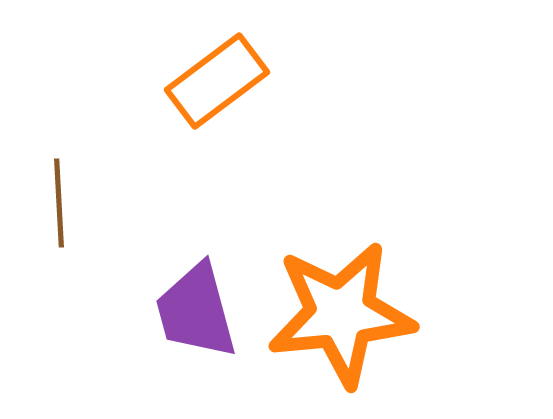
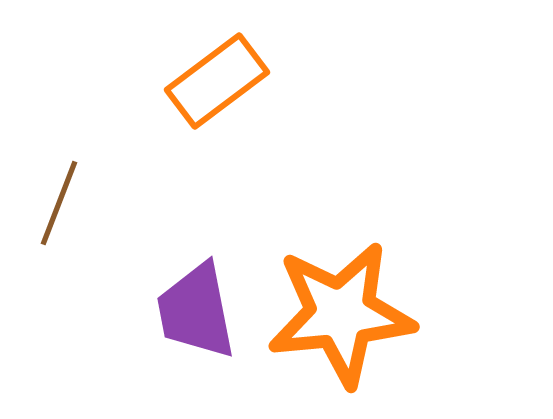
brown line: rotated 24 degrees clockwise
purple trapezoid: rotated 4 degrees clockwise
